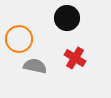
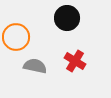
orange circle: moved 3 px left, 2 px up
red cross: moved 3 px down
